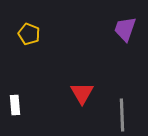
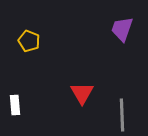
purple trapezoid: moved 3 px left
yellow pentagon: moved 7 px down
